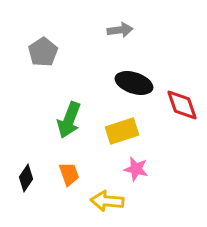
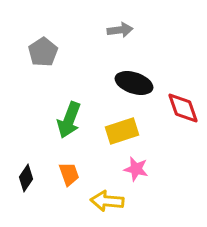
red diamond: moved 1 px right, 3 px down
